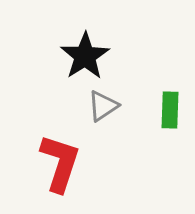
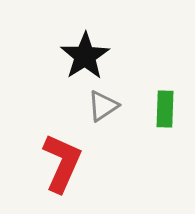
green rectangle: moved 5 px left, 1 px up
red L-shape: moved 2 px right; rotated 6 degrees clockwise
